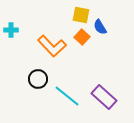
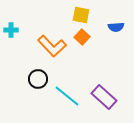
blue semicircle: moved 16 px right; rotated 63 degrees counterclockwise
